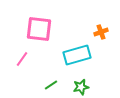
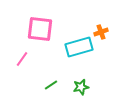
pink square: moved 1 px right
cyan rectangle: moved 2 px right, 8 px up
